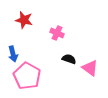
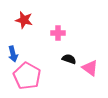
pink cross: moved 1 px right; rotated 24 degrees counterclockwise
